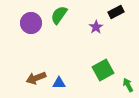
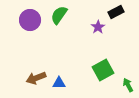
purple circle: moved 1 px left, 3 px up
purple star: moved 2 px right
